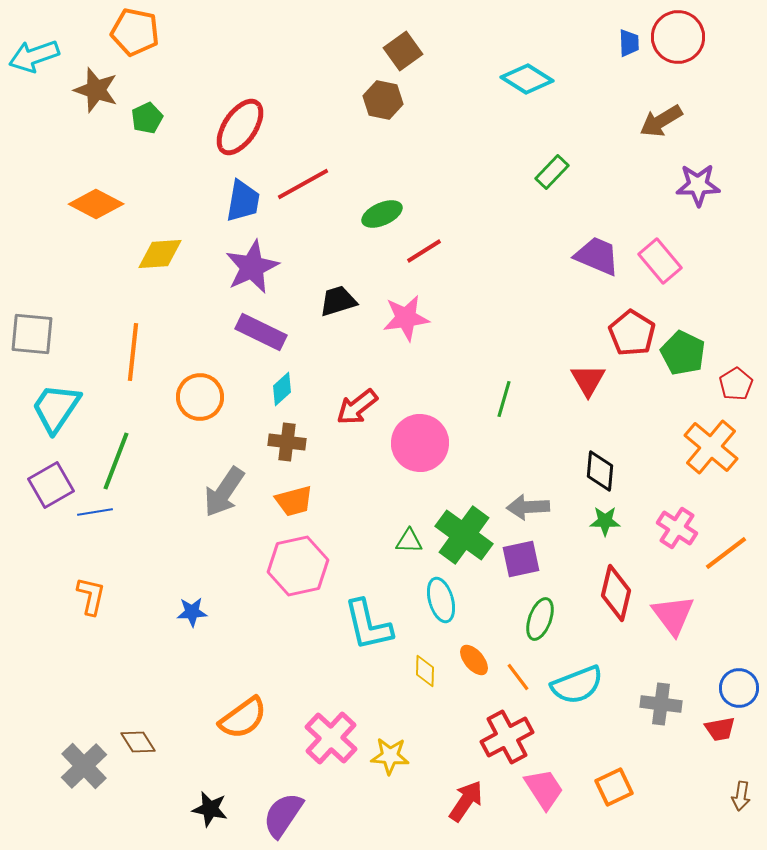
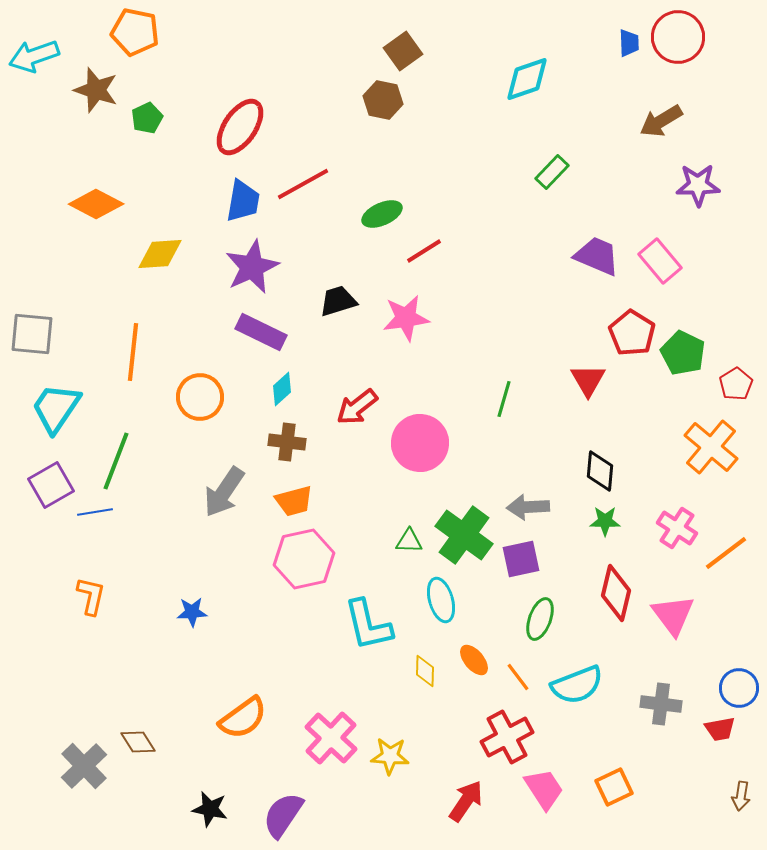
cyan diamond at (527, 79): rotated 51 degrees counterclockwise
pink hexagon at (298, 566): moved 6 px right, 7 px up
